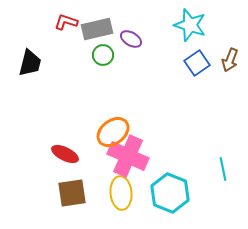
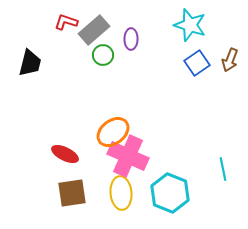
gray rectangle: moved 3 px left, 1 px down; rotated 28 degrees counterclockwise
purple ellipse: rotated 60 degrees clockwise
